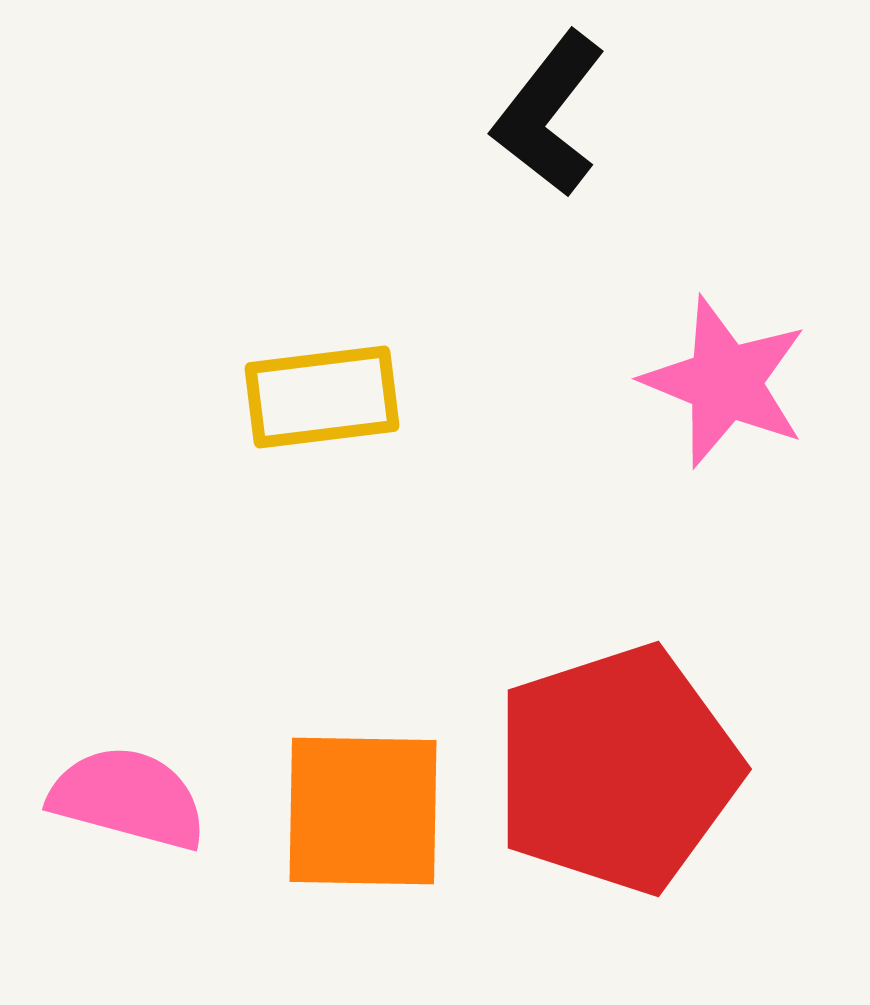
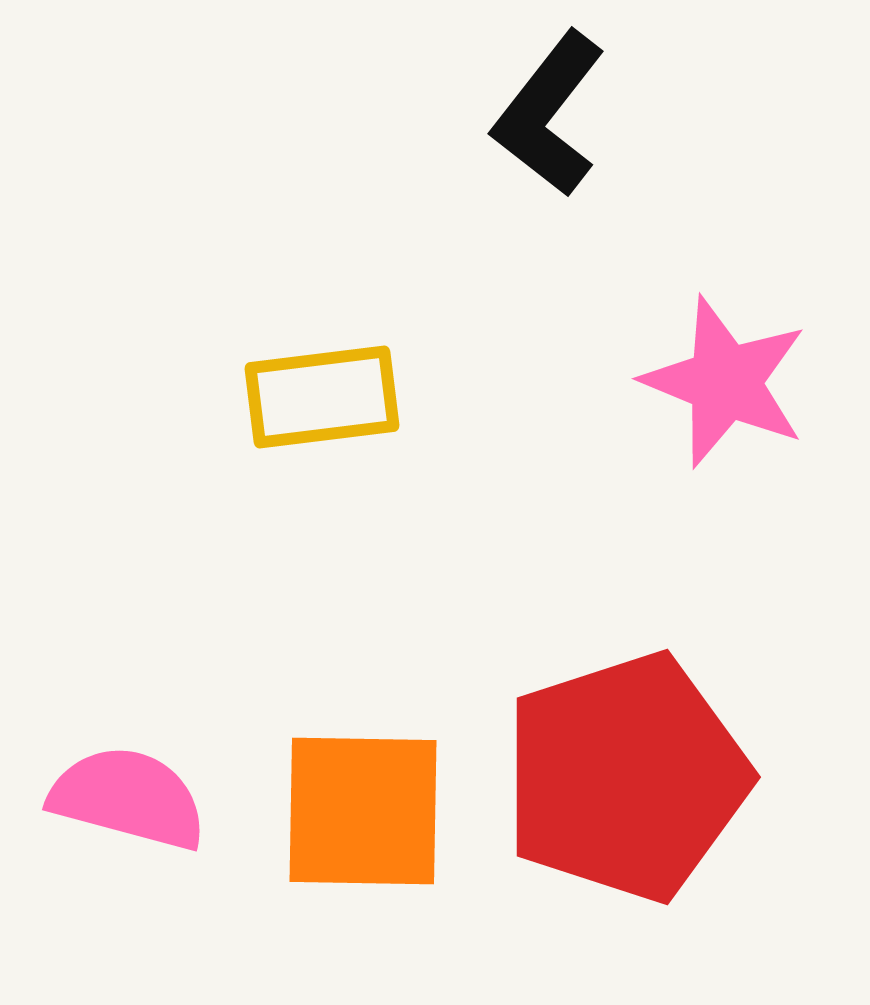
red pentagon: moved 9 px right, 8 px down
